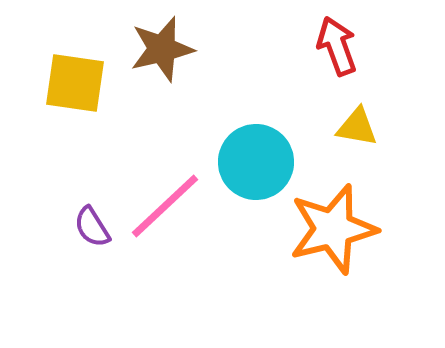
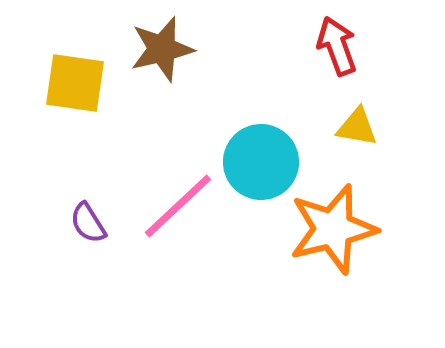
cyan circle: moved 5 px right
pink line: moved 13 px right
purple semicircle: moved 4 px left, 4 px up
